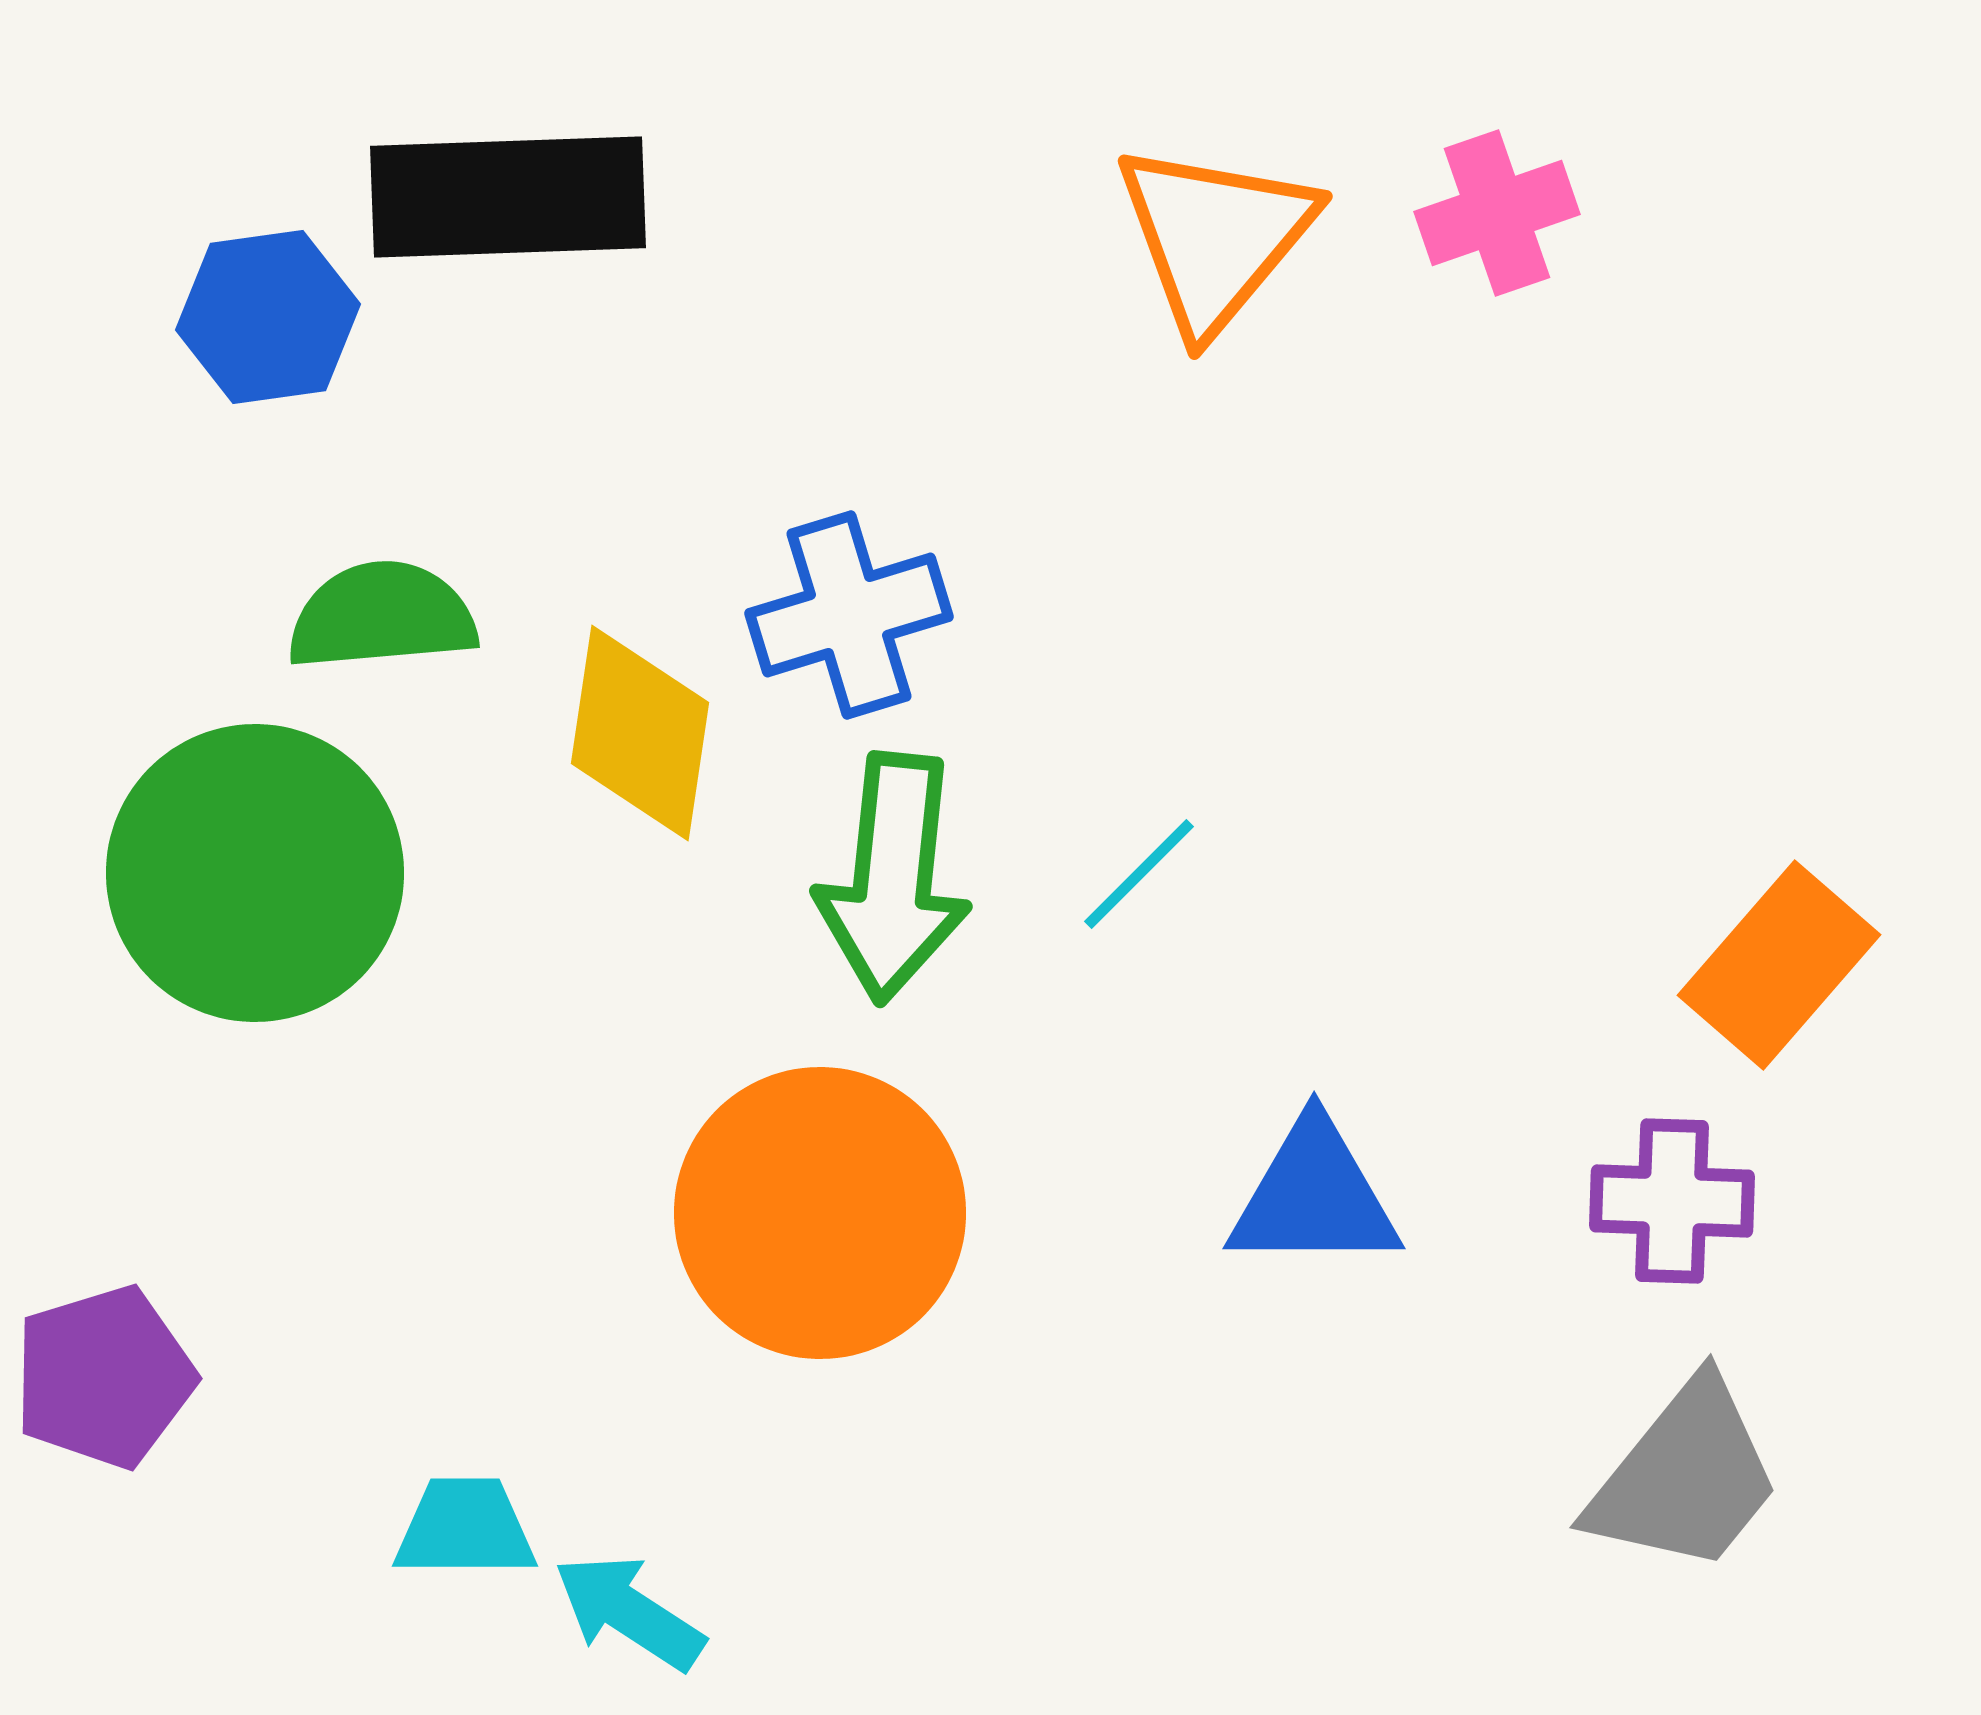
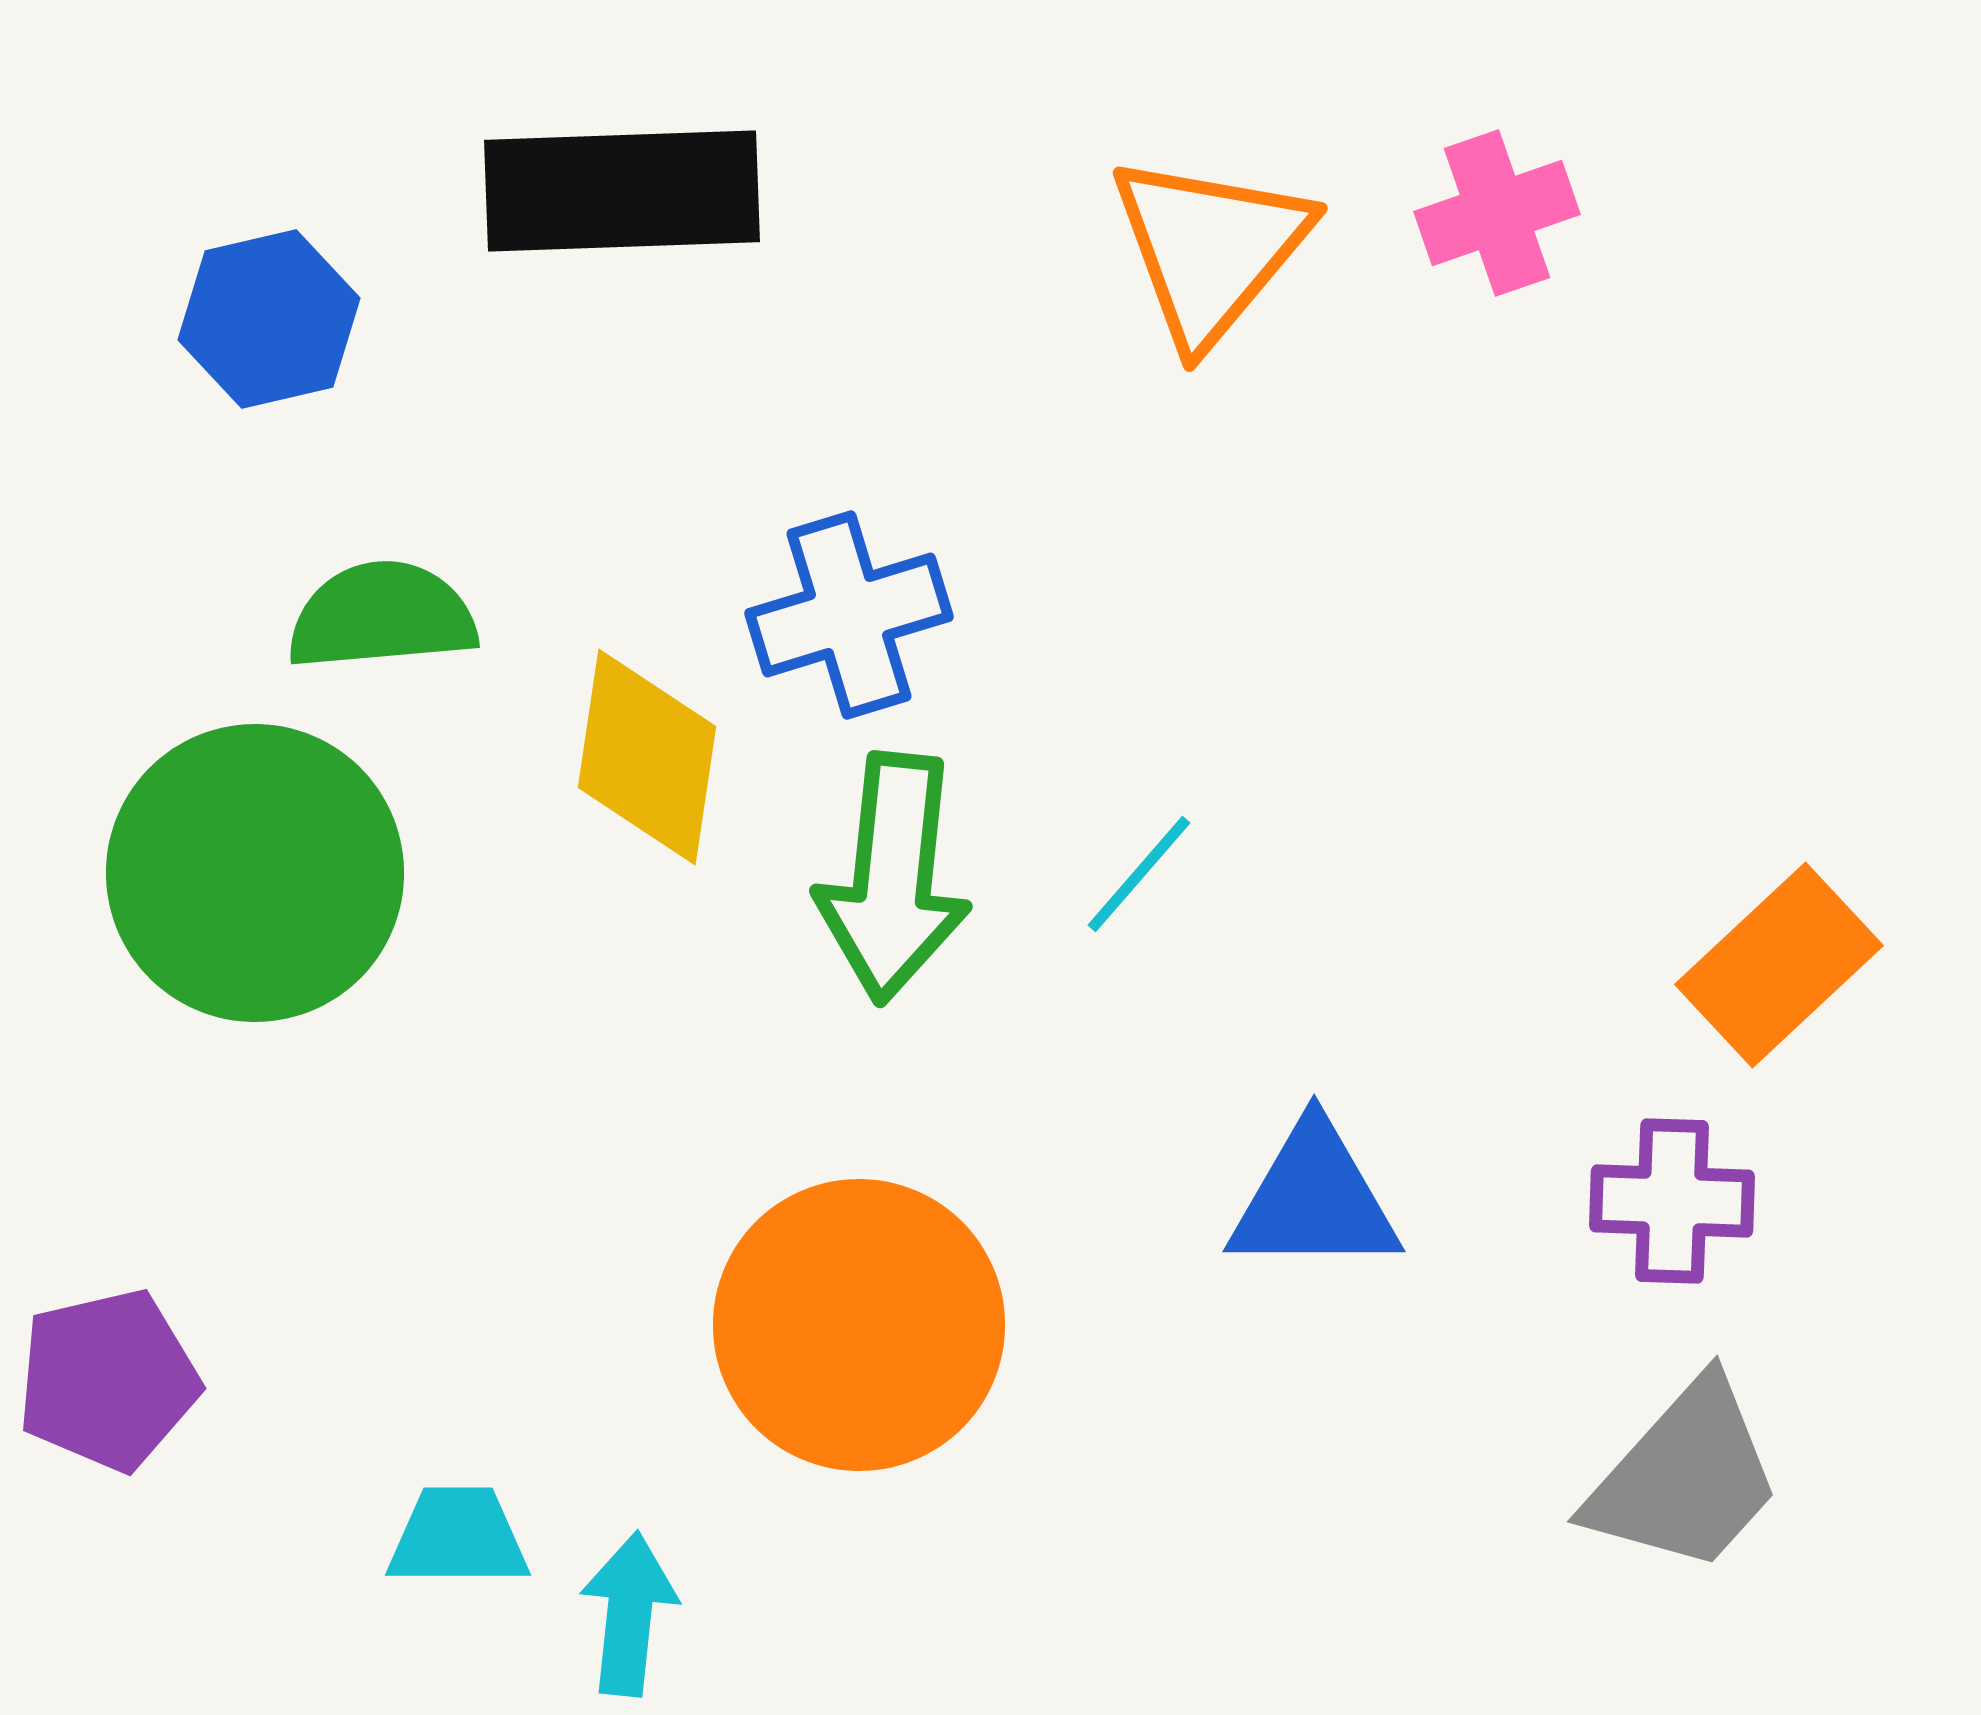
black rectangle: moved 114 px right, 6 px up
orange triangle: moved 5 px left, 12 px down
blue hexagon: moved 1 px right, 2 px down; rotated 5 degrees counterclockwise
yellow diamond: moved 7 px right, 24 px down
cyan line: rotated 4 degrees counterclockwise
orange rectangle: rotated 6 degrees clockwise
blue triangle: moved 3 px down
orange circle: moved 39 px right, 112 px down
purple pentagon: moved 4 px right, 3 px down; rotated 4 degrees clockwise
gray trapezoid: rotated 3 degrees clockwise
cyan trapezoid: moved 7 px left, 9 px down
cyan arrow: moved 2 px down; rotated 63 degrees clockwise
